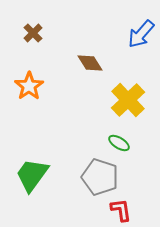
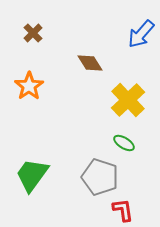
green ellipse: moved 5 px right
red L-shape: moved 2 px right
